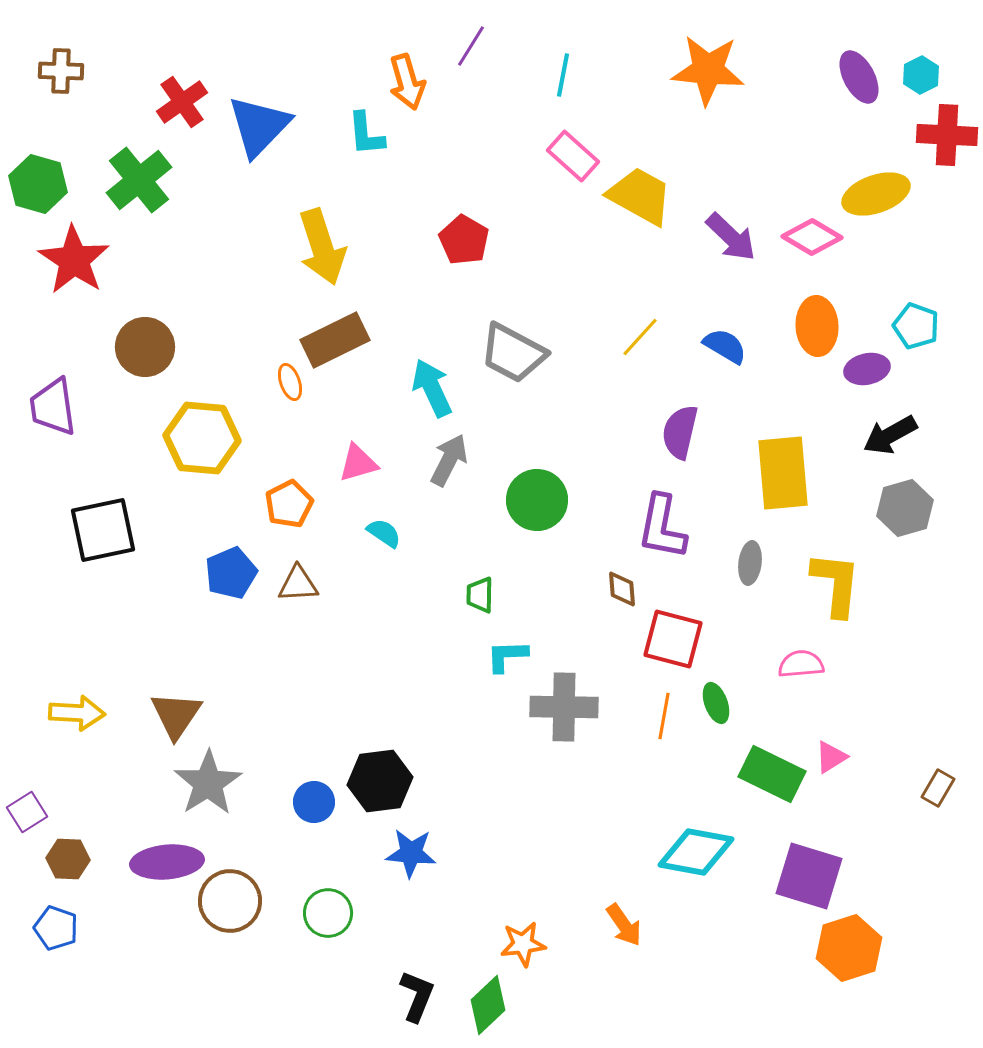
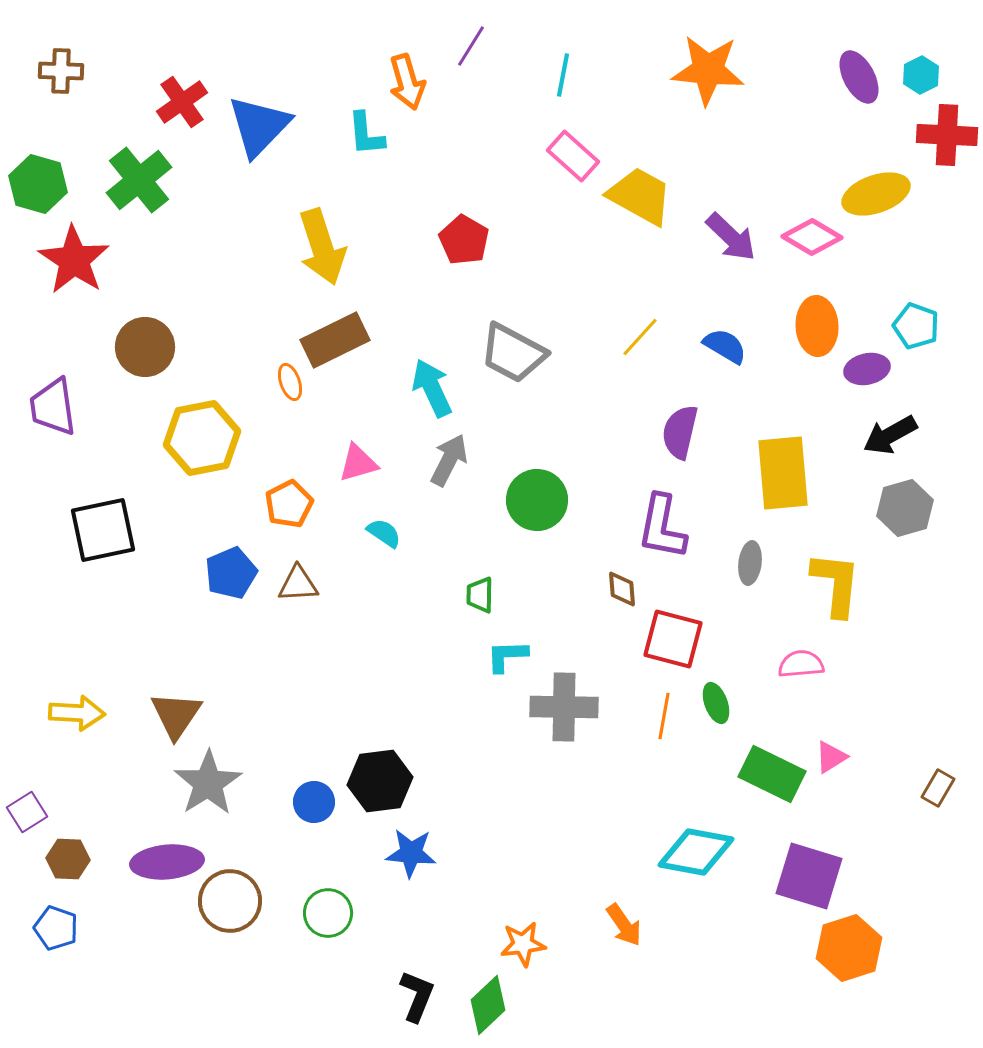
yellow hexagon at (202, 438): rotated 16 degrees counterclockwise
